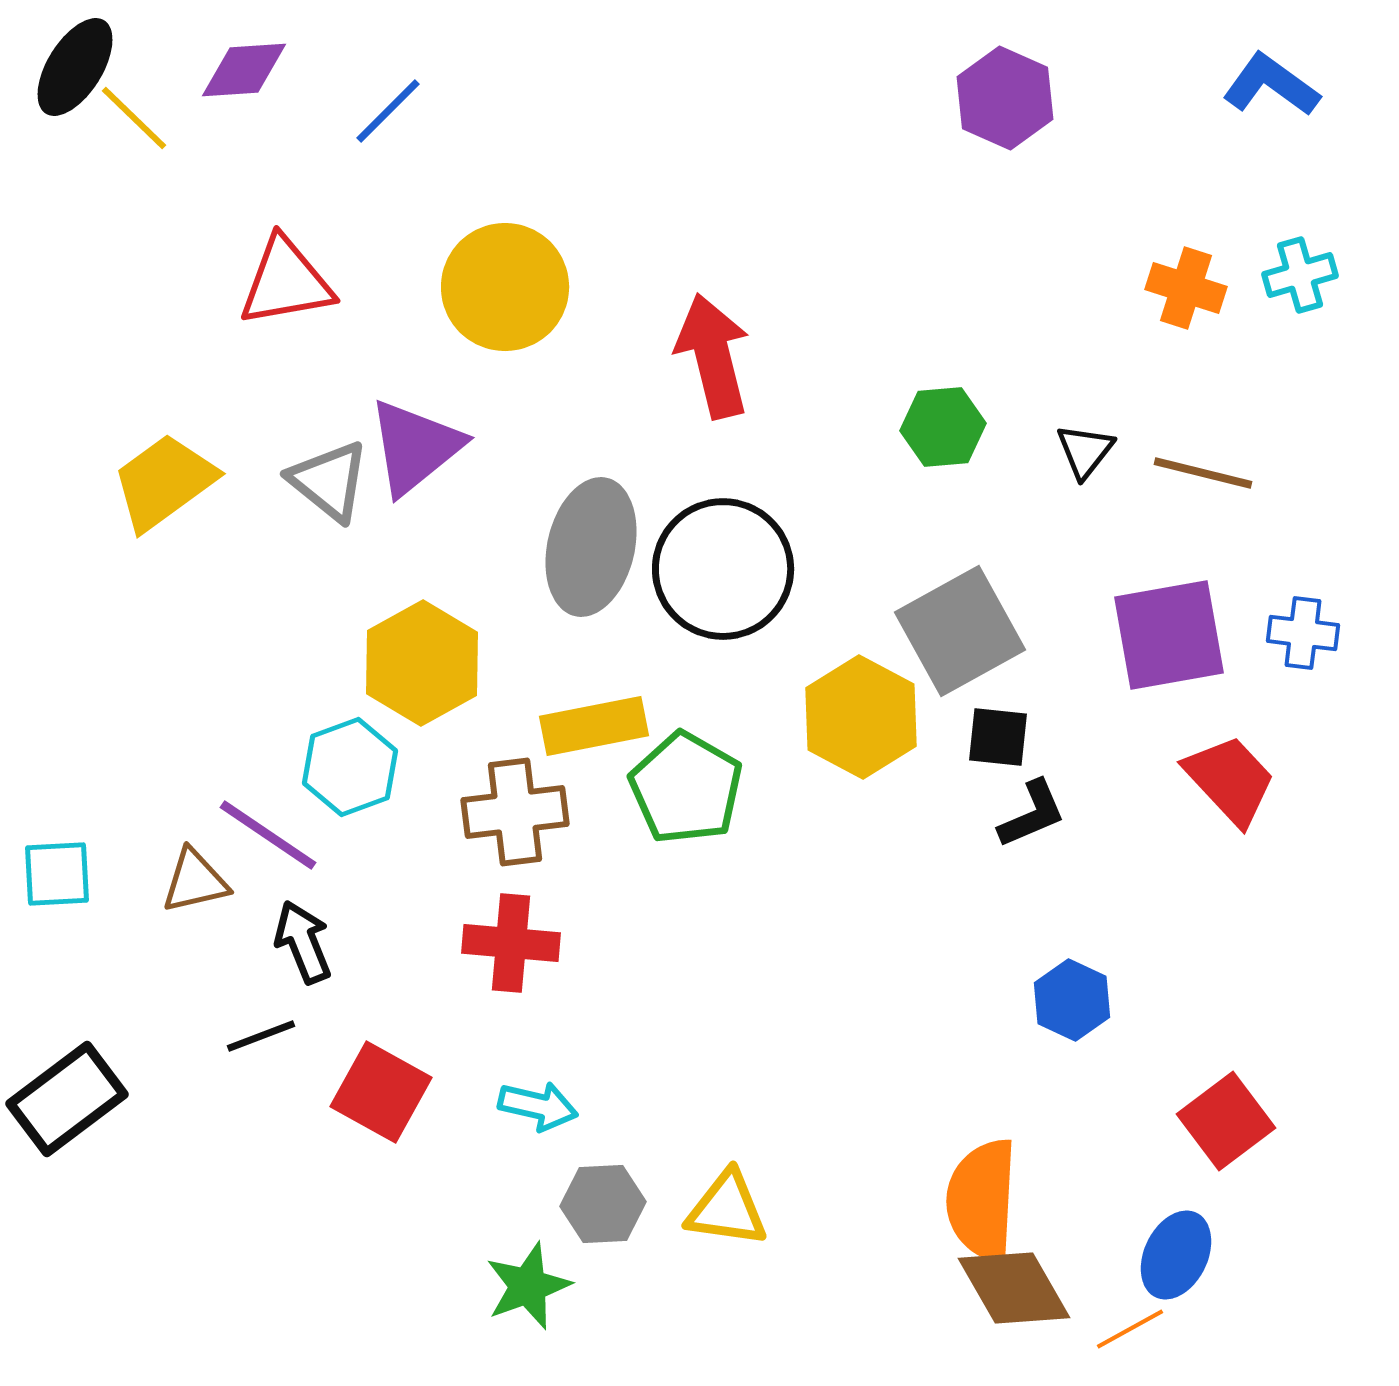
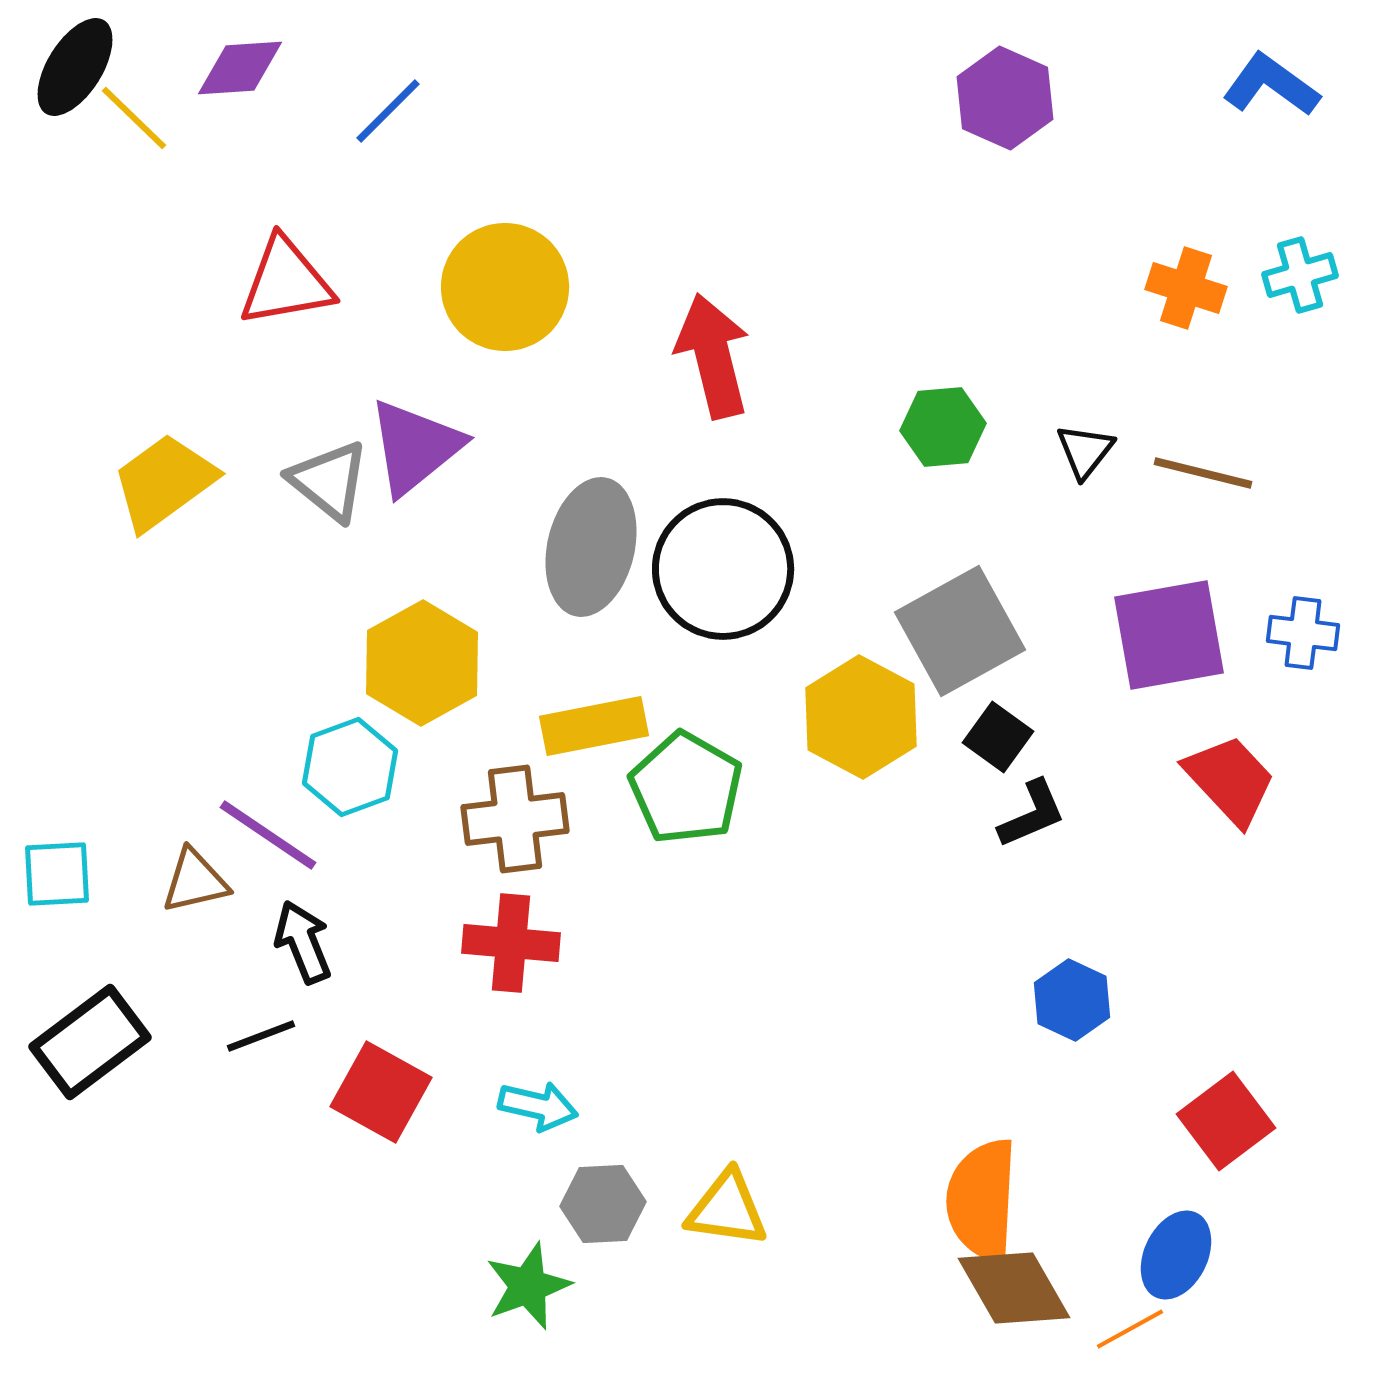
purple diamond at (244, 70): moved 4 px left, 2 px up
black square at (998, 737): rotated 30 degrees clockwise
brown cross at (515, 812): moved 7 px down
black rectangle at (67, 1099): moved 23 px right, 57 px up
